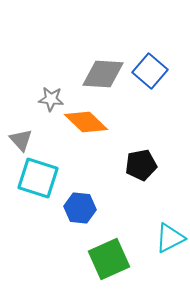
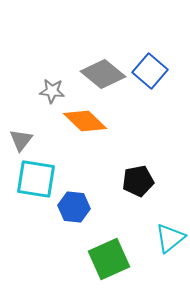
gray diamond: rotated 36 degrees clockwise
gray star: moved 1 px right, 8 px up
orange diamond: moved 1 px left, 1 px up
gray triangle: rotated 20 degrees clockwise
black pentagon: moved 3 px left, 16 px down
cyan square: moved 2 px left, 1 px down; rotated 9 degrees counterclockwise
blue hexagon: moved 6 px left, 1 px up
cyan triangle: rotated 12 degrees counterclockwise
